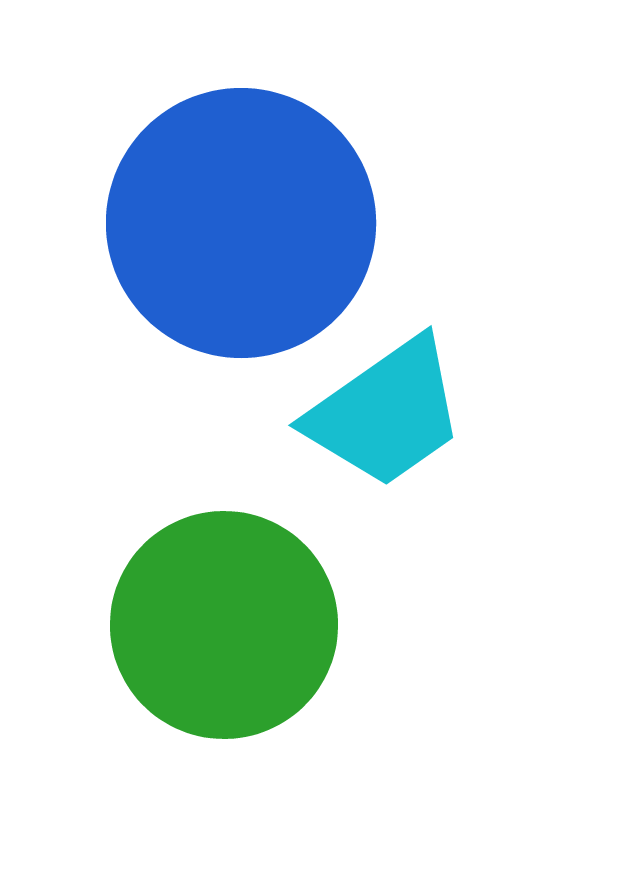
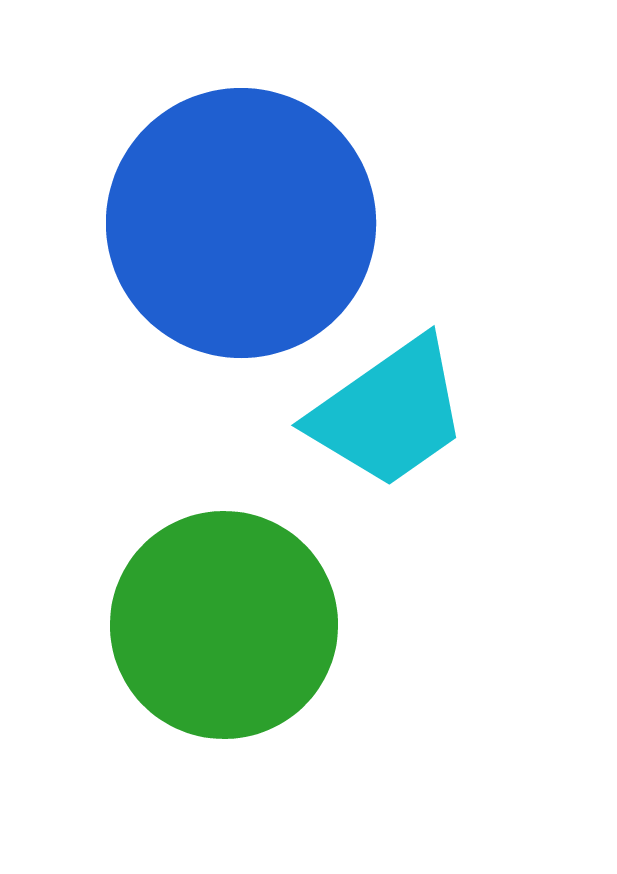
cyan trapezoid: moved 3 px right
